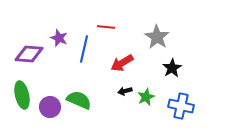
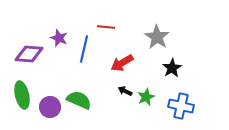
black arrow: rotated 40 degrees clockwise
